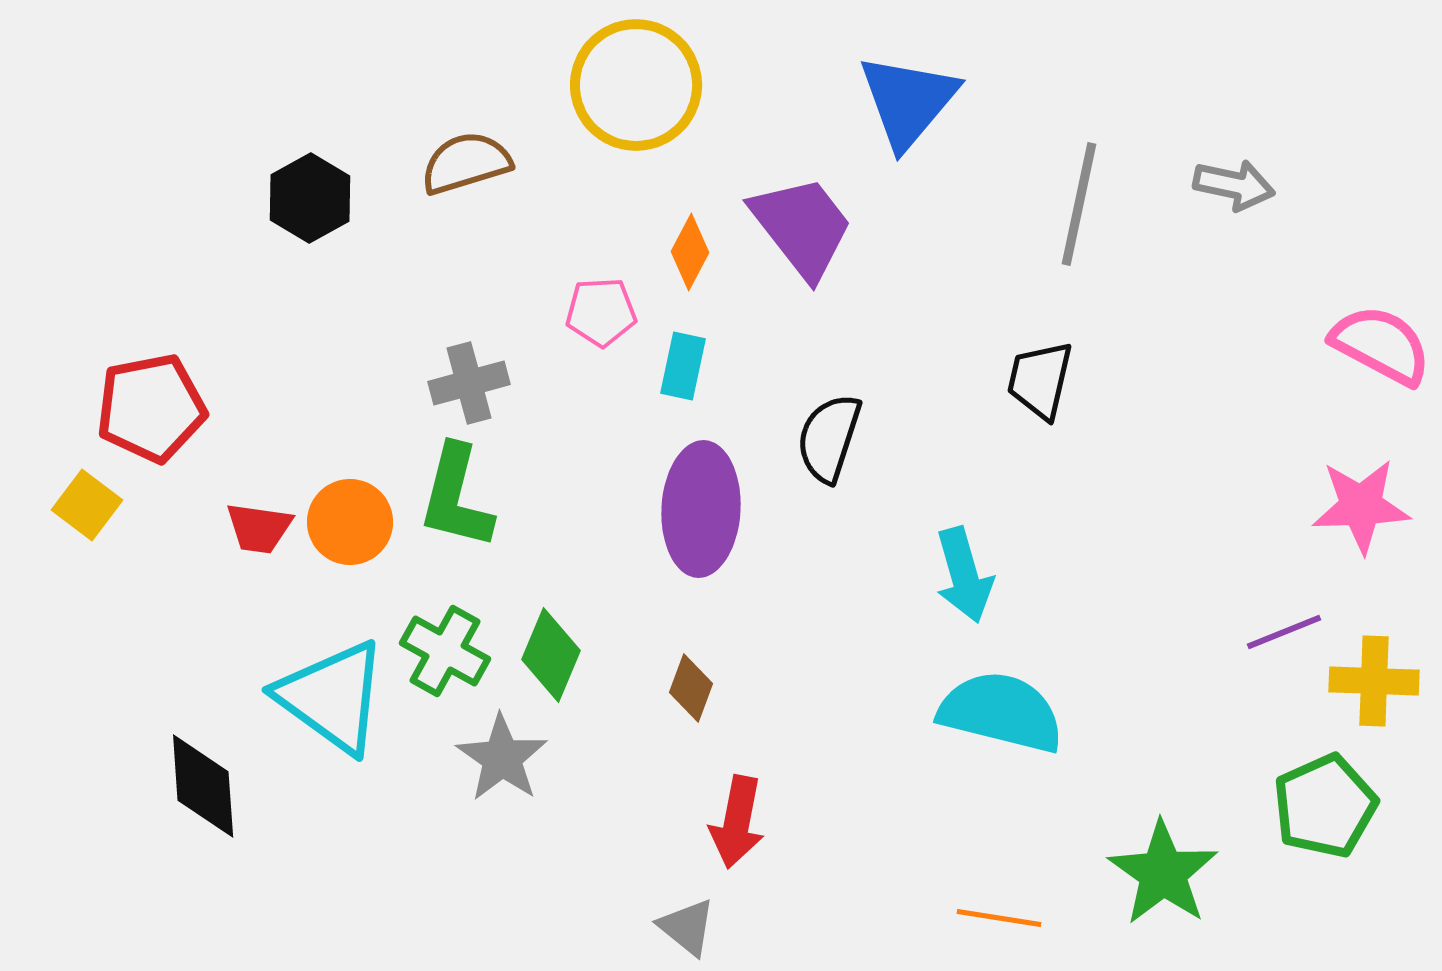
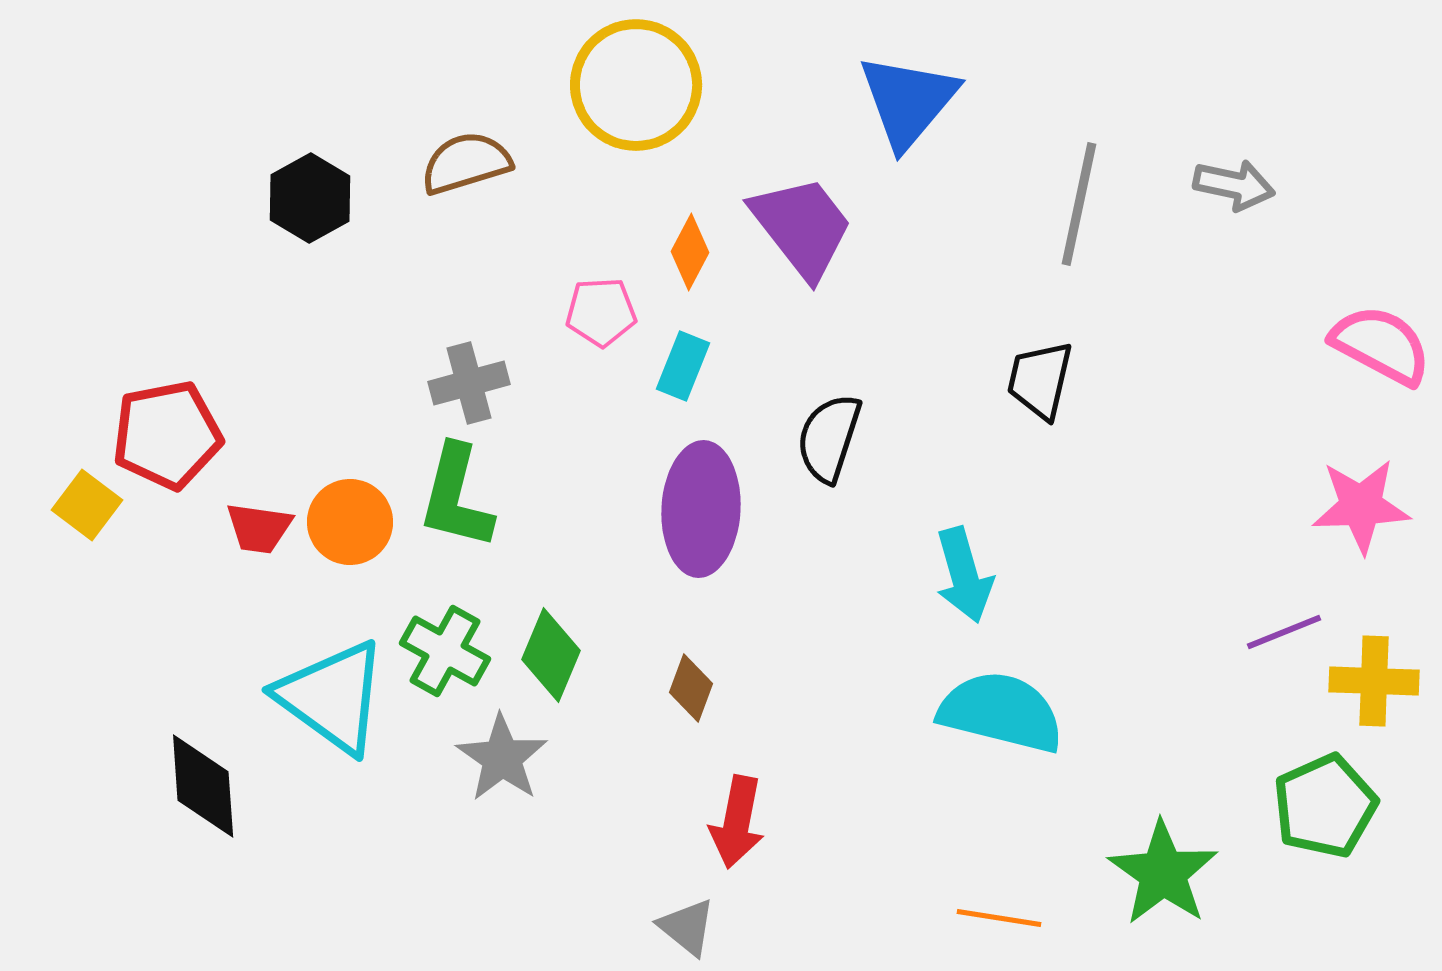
cyan rectangle: rotated 10 degrees clockwise
red pentagon: moved 16 px right, 27 px down
